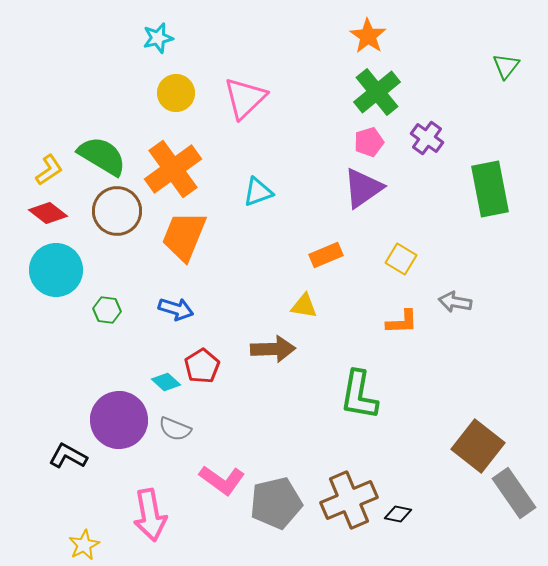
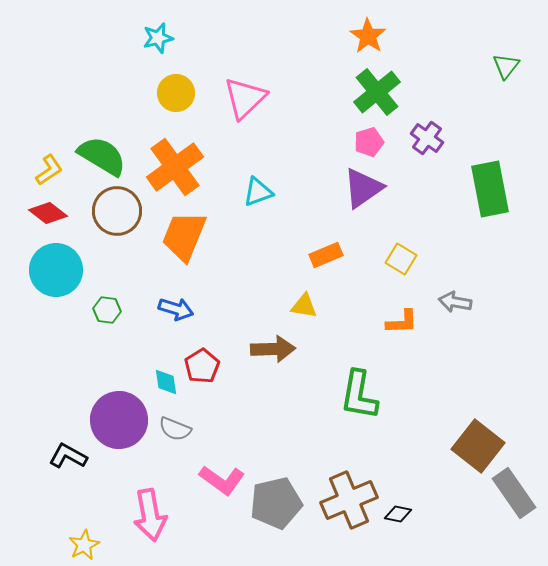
orange cross: moved 2 px right, 2 px up
cyan diamond: rotated 40 degrees clockwise
